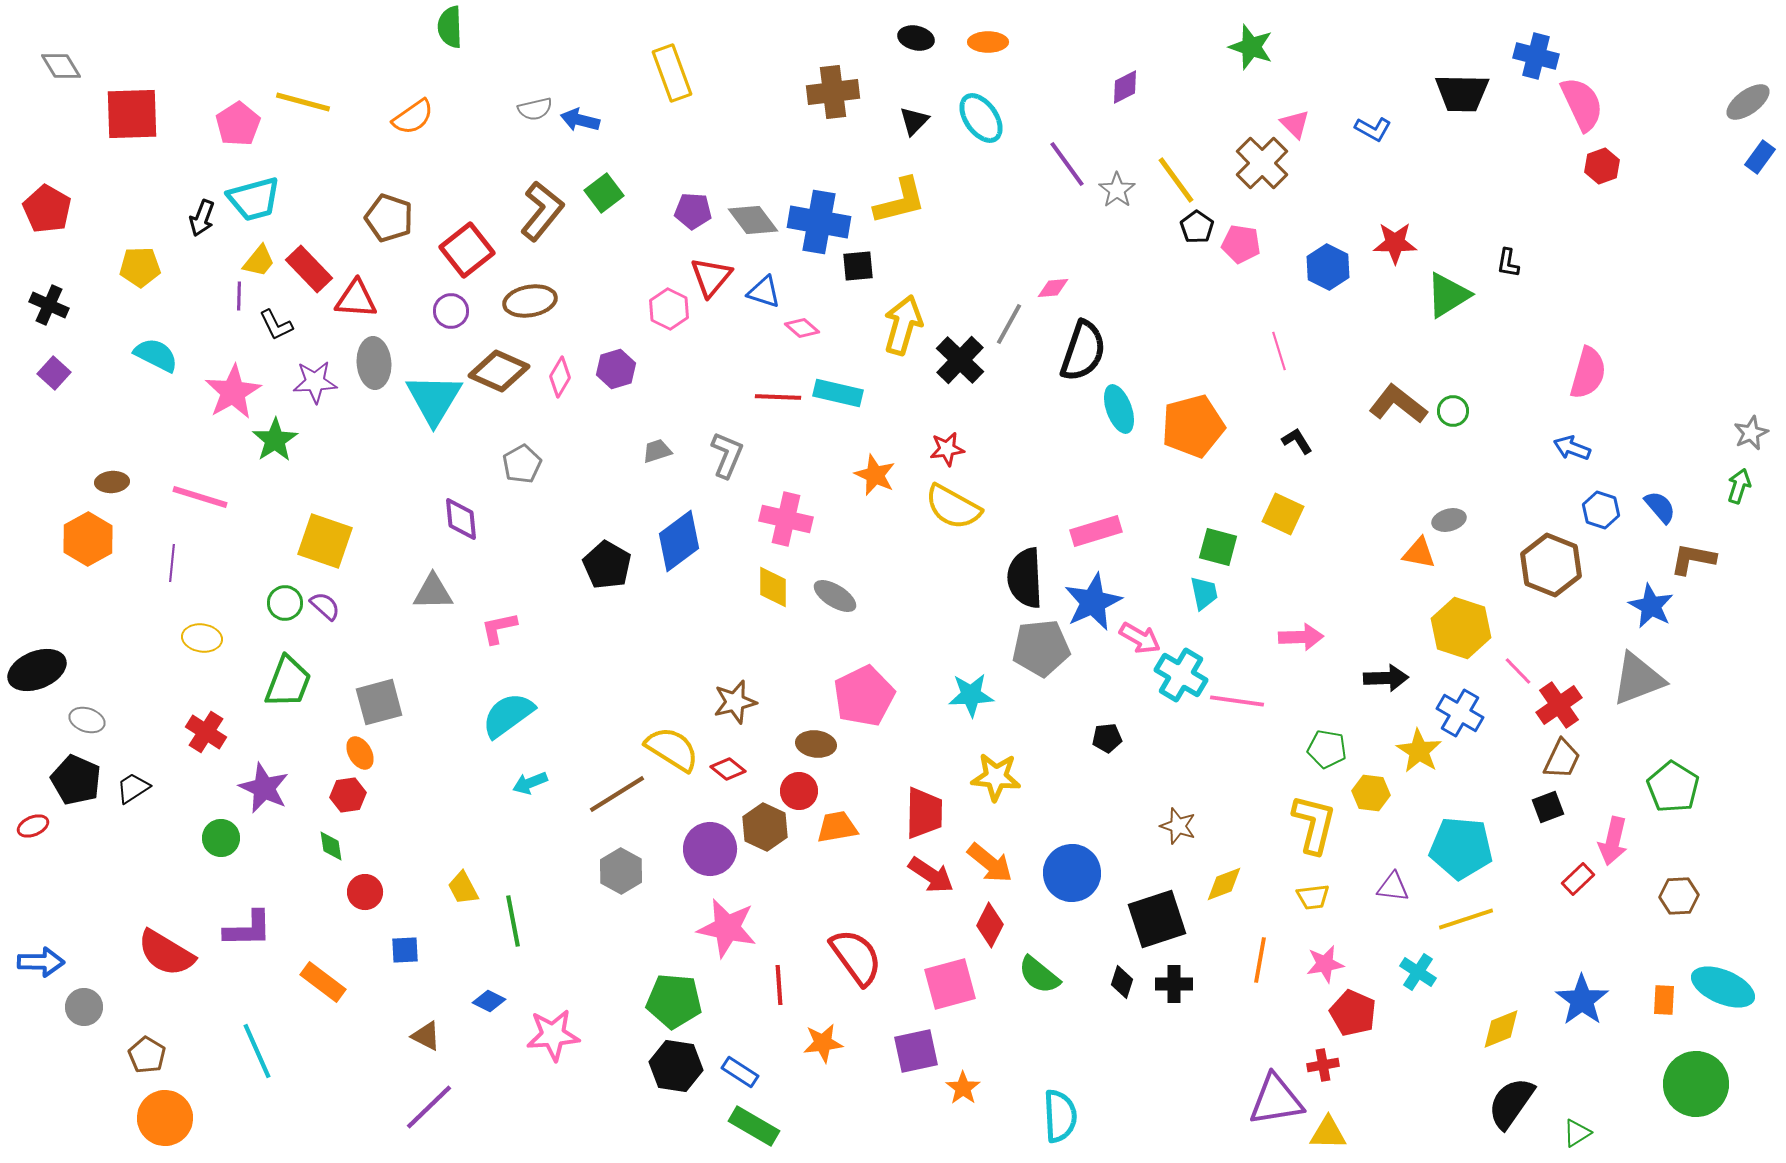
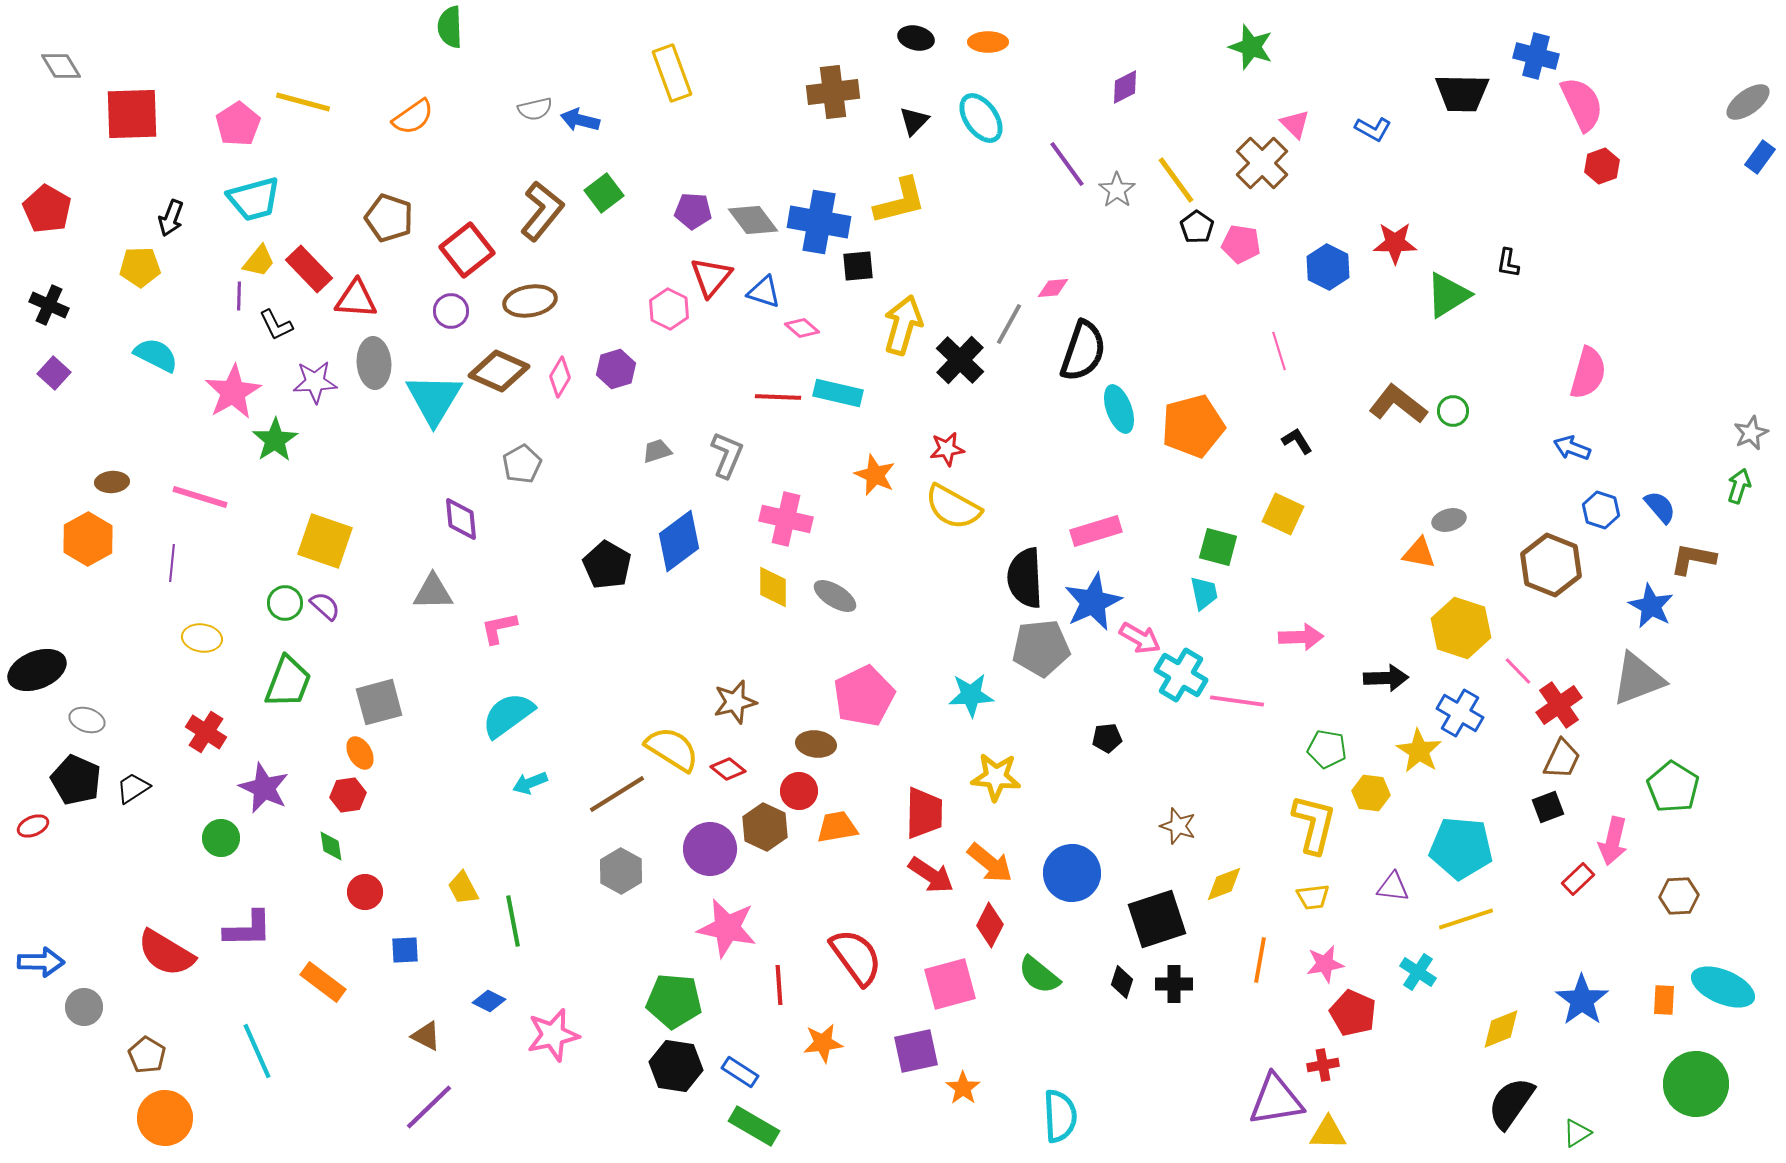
black arrow at (202, 218): moved 31 px left
pink star at (553, 1035): rotated 8 degrees counterclockwise
